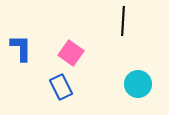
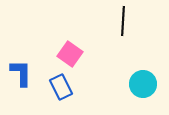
blue L-shape: moved 25 px down
pink square: moved 1 px left, 1 px down
cyan circle: moved 5 px right
